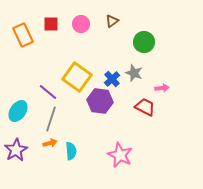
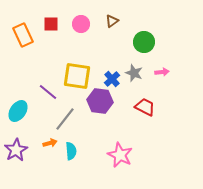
yellow square: moved 1 px up; rotated 28 degrees counterclockwise
pink arrow: moved 16 px up
gray line: moved 14 px right; rotated 20 degrees clockwise
